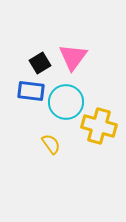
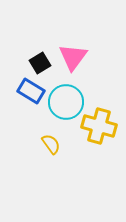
blue rectangle: rotated 24 degrees clockwise
